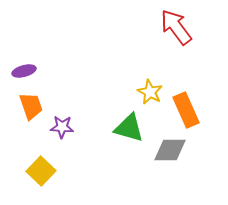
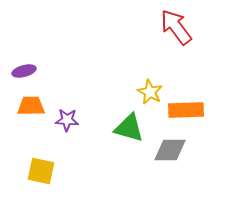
orange trapezoid: rotated 72 degrees counterclockwise
orange rectangle: rotated 68 degrees counterclockwise
purple star: moved 5 px right, 7 px up
yellow square: rotated 32 degrees counterclockwise
